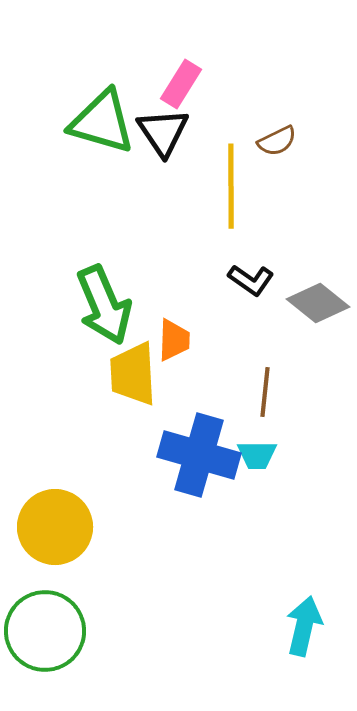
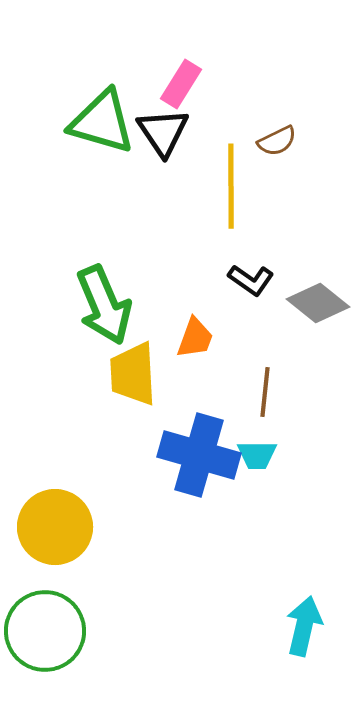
orange trapezoid: moved 21 px right, 2 px up; rotated 18 degrees clockwise
